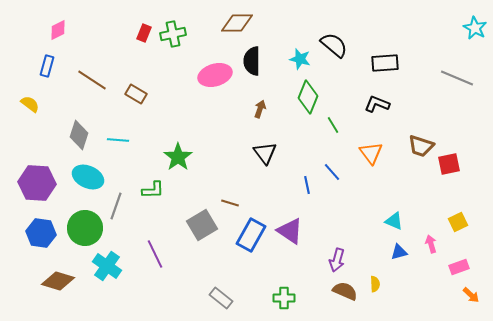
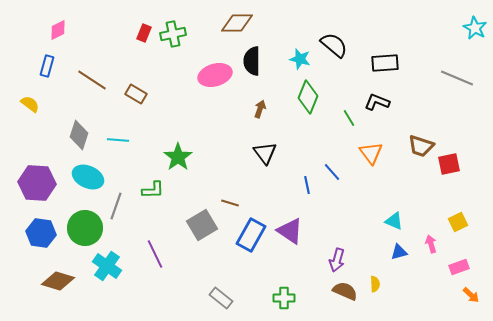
black L-shape at (377, 104): moved 2 px up
green line at (333, 125): moved 16 px right, 7 px up
